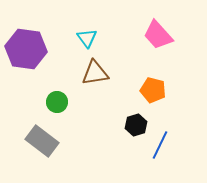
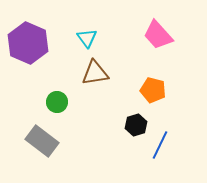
purple hexagon: moved 2 px right, 6 px up; rotated 15 degrees clockwise
